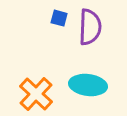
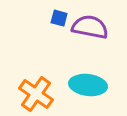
purple semicircle: rotated 81 degrees counterclockwise
orange cross: rotated 8 degrees counterclockwise
